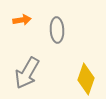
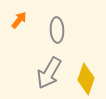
orange arrow: moved 3 px left; rotated 42 degrees counterclockwise
gray arrow: moved 22 px right
